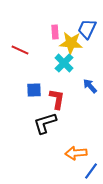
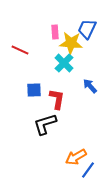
black L-shape: moved 1 px down
orange arrow: moved 4 px down; rotated 25 degrees counterclockwise
blue line: moved 3 px left, 1 px up
